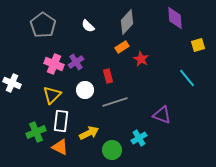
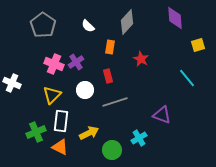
orange rectangle: moved 12 px left; rotated 48 degrees counterclockwise
